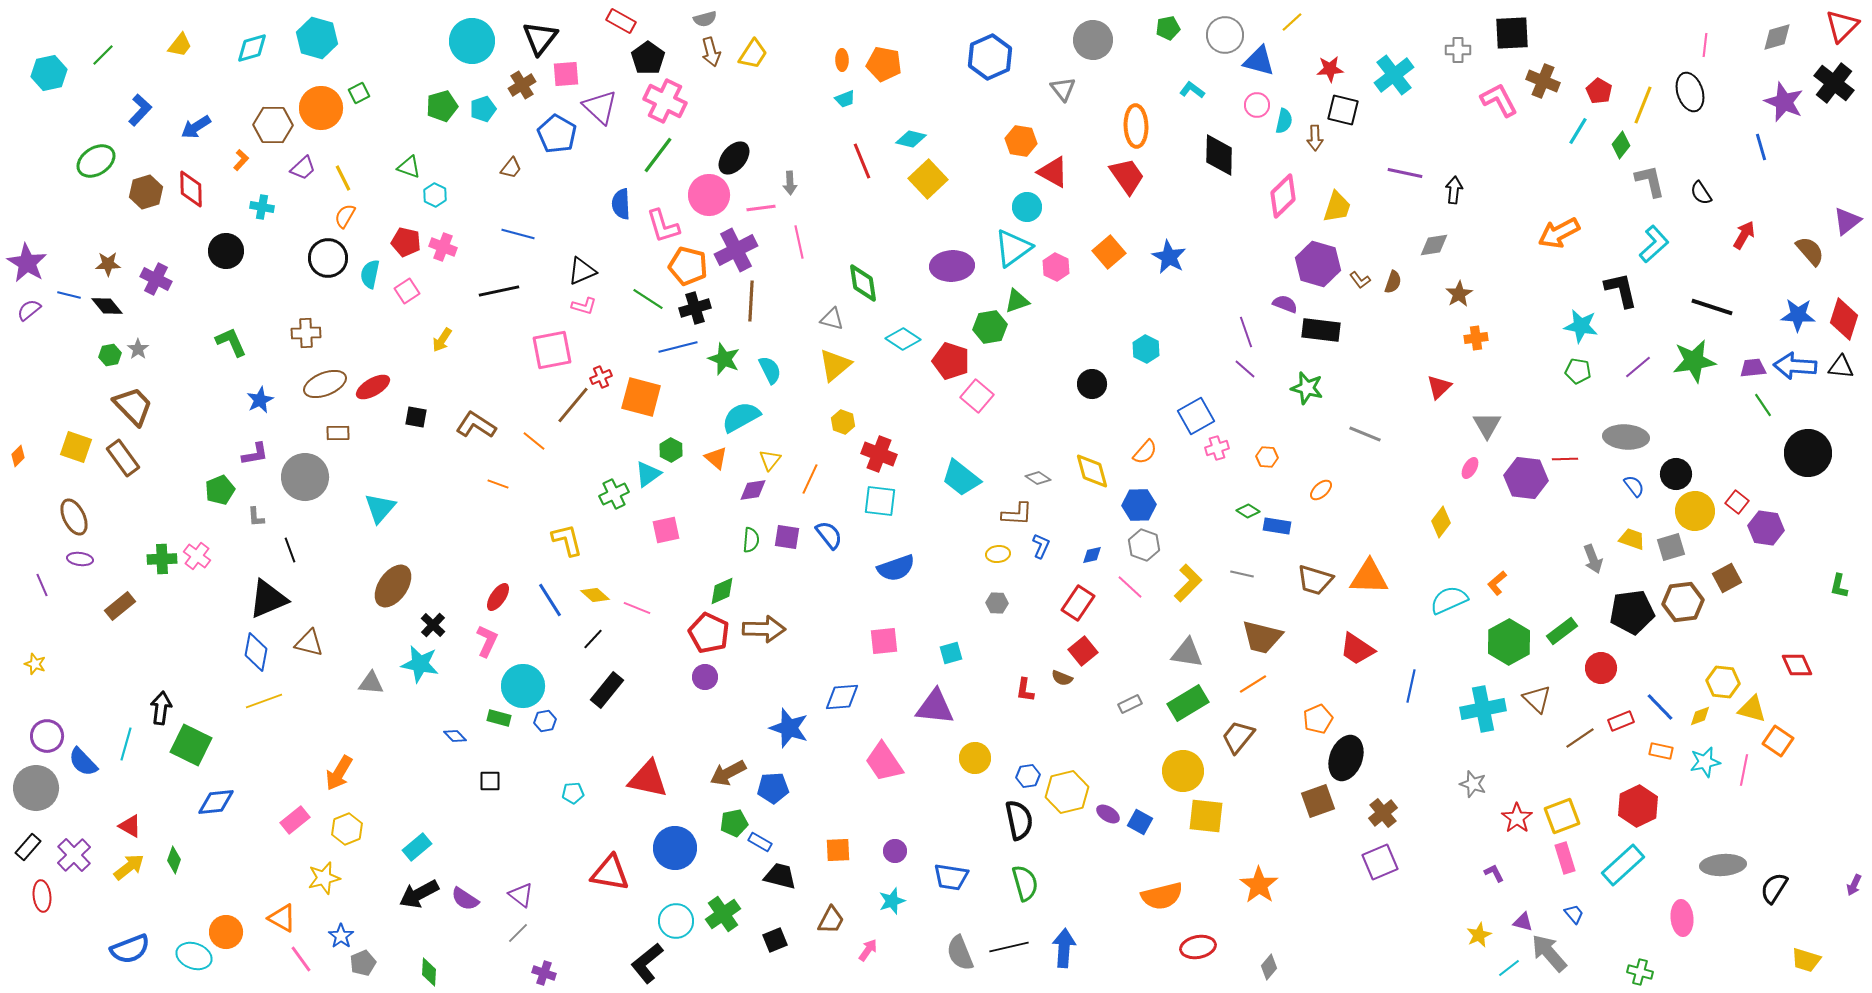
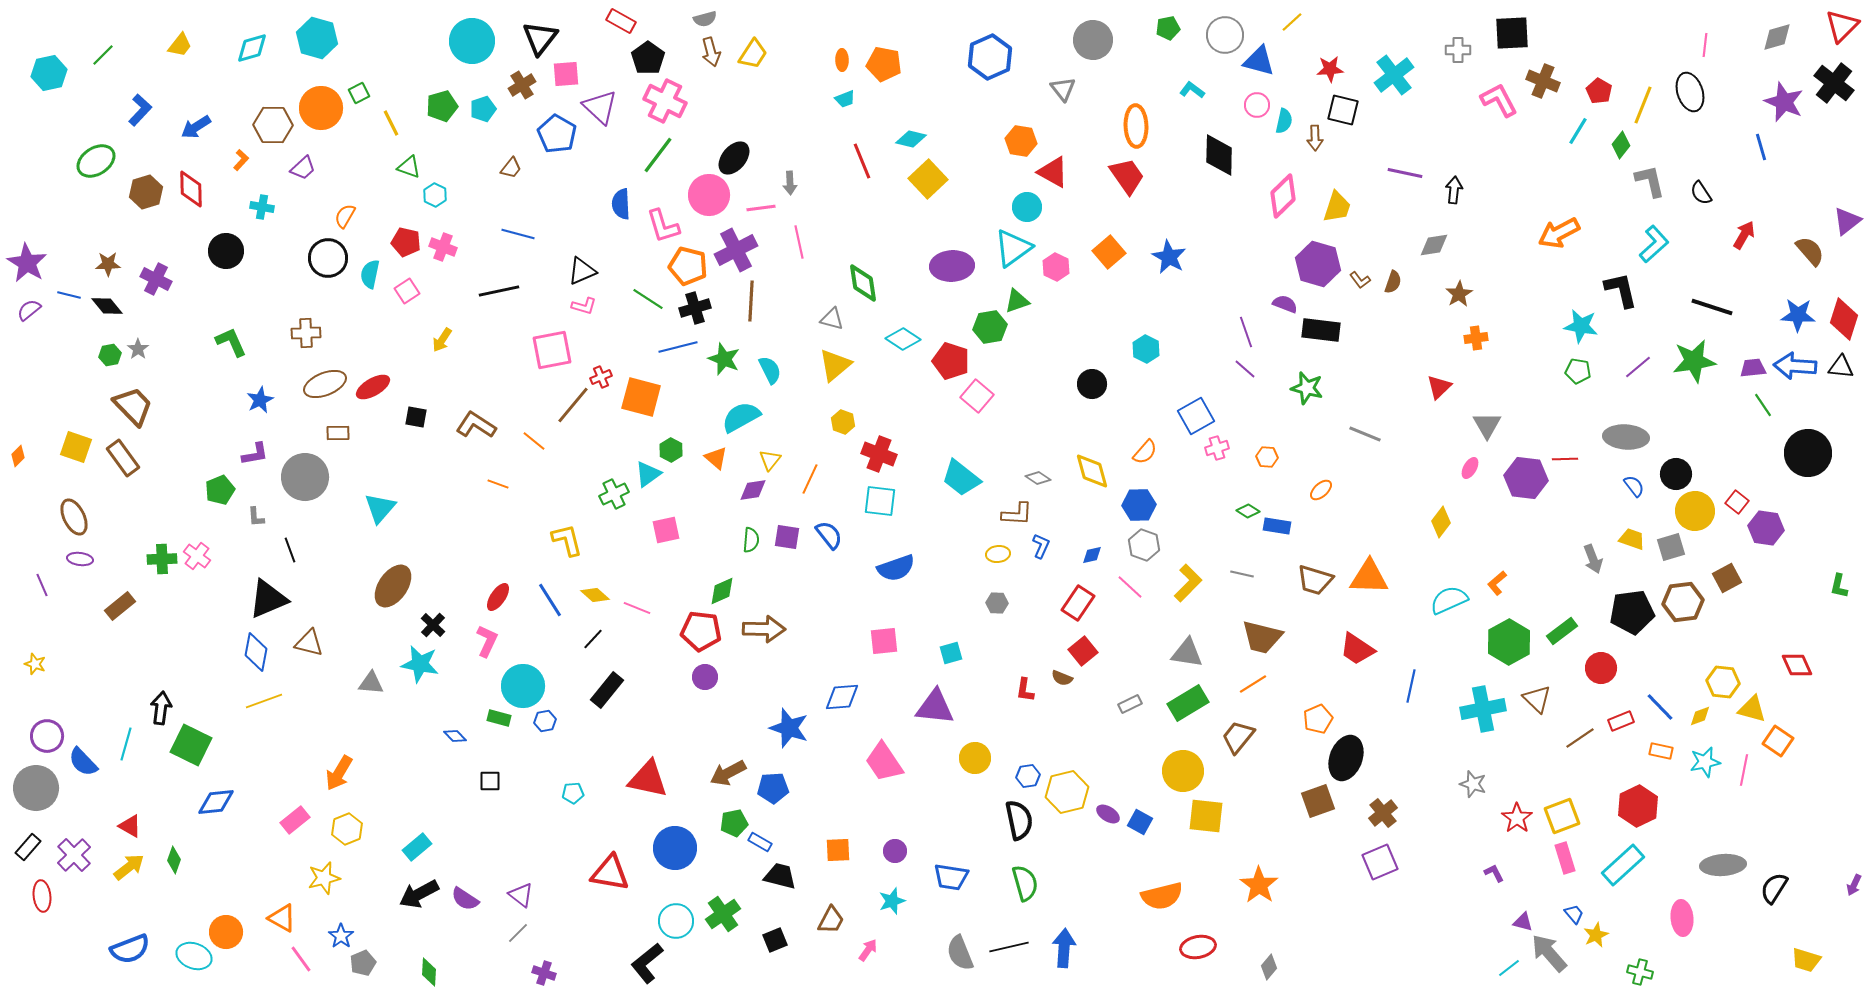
yellow line at (343, 178): moved 48 px right, 55 px up
red pentagon at (709, 633): moved 8 px left, 2 px up; rotated 18 degrees counterclockwise
yellow star at (1479, 935): moved 117 px right
